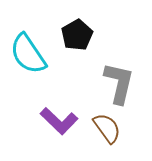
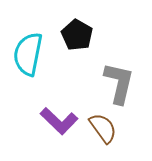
black pentagon: rotated 12 degrees counterclockwise
cyan semicircle: rotated 45 degrees clockwise
brown semicircle: moved 4 px left
